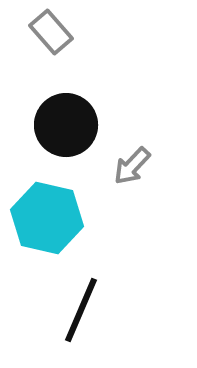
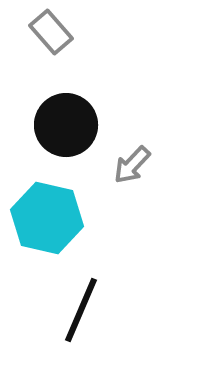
gray arrow: moved 1 px up
